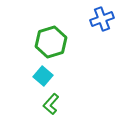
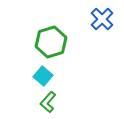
blue cross: rotated 25 degrees counterclockwise
green L-shape: moved 3 px left, 2 px up
